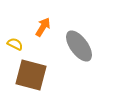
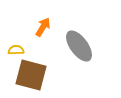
yellow semicircle: moved 1 px right, 6 px down; rotated 28 degrees counterclockwise
